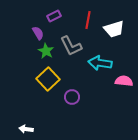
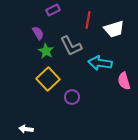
purple rectangle: moved 1 px left, 6 px up
pink semicircle: rotated 114 degrees counterclockwise
